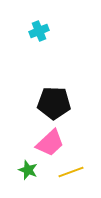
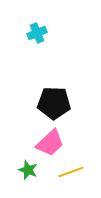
cyan cross: moved 2 px left, 2 px down
